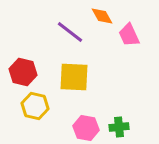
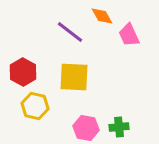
red hexagon: rotated 16 degrees clockwise
